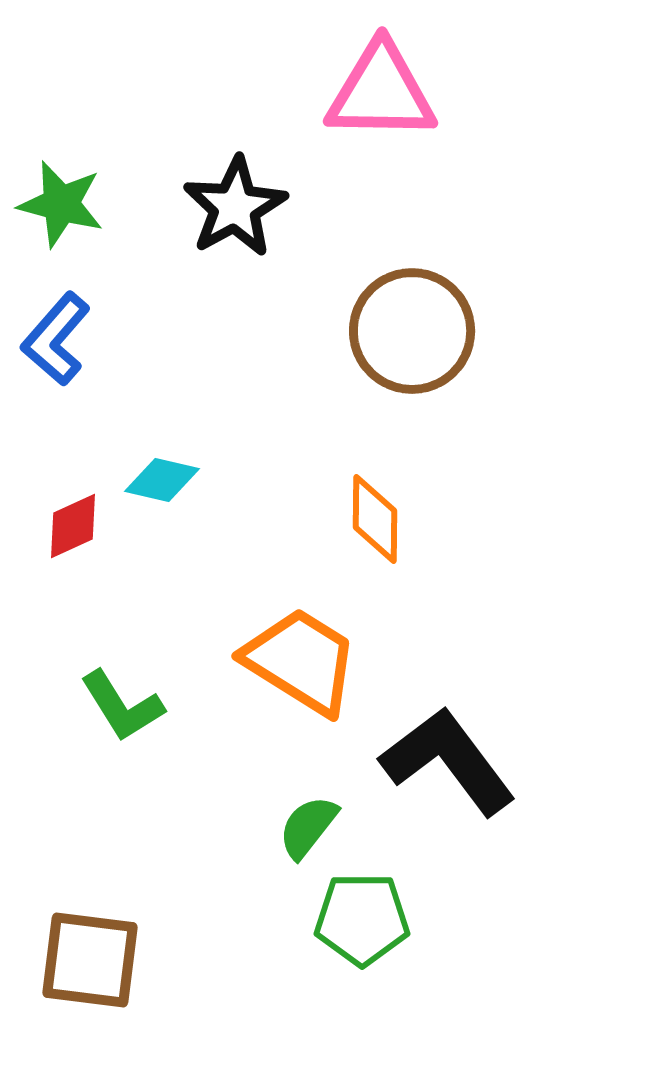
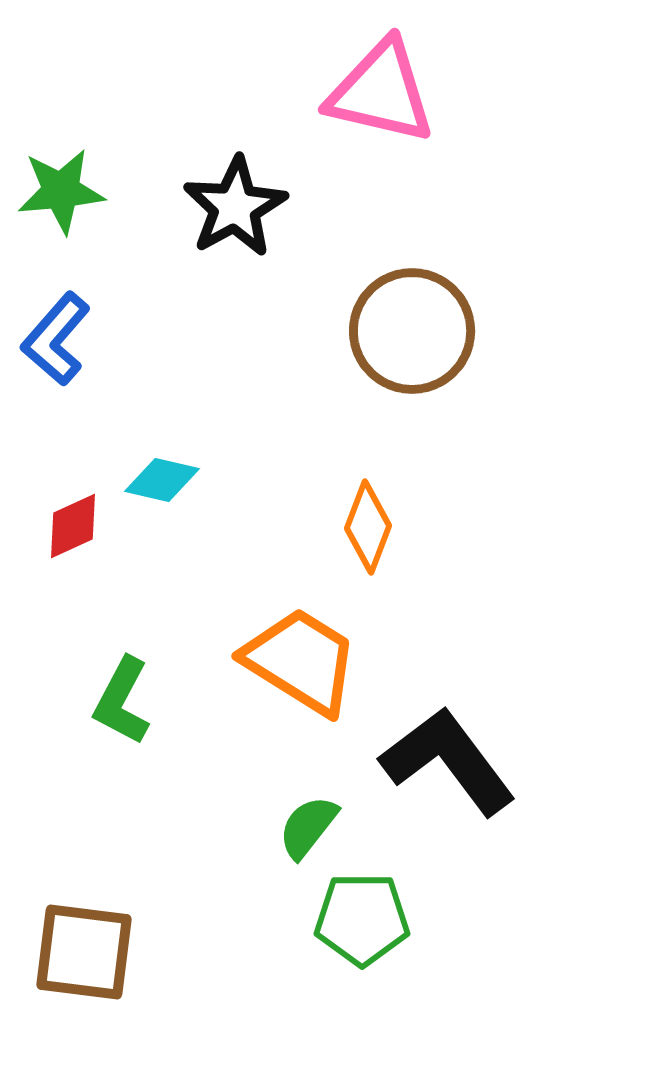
pink triangle: rotated 12 degrees clockwise
green star: moved 13 px up; rotated 20 degrees counterclockwise
orange diamond: moved 7 px left, 8 px down; rotated 20 degrees clockwise
green L-shape: moved 5 px up; rotated 60 degrees clockwise
brown square: moved 6 px left, 8 px up
